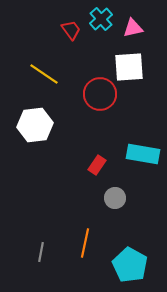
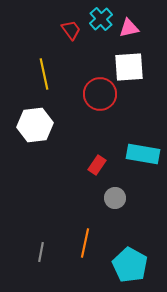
pink triangle: moved 4 px left
yellow line: rotated 44 degrees clockwise
